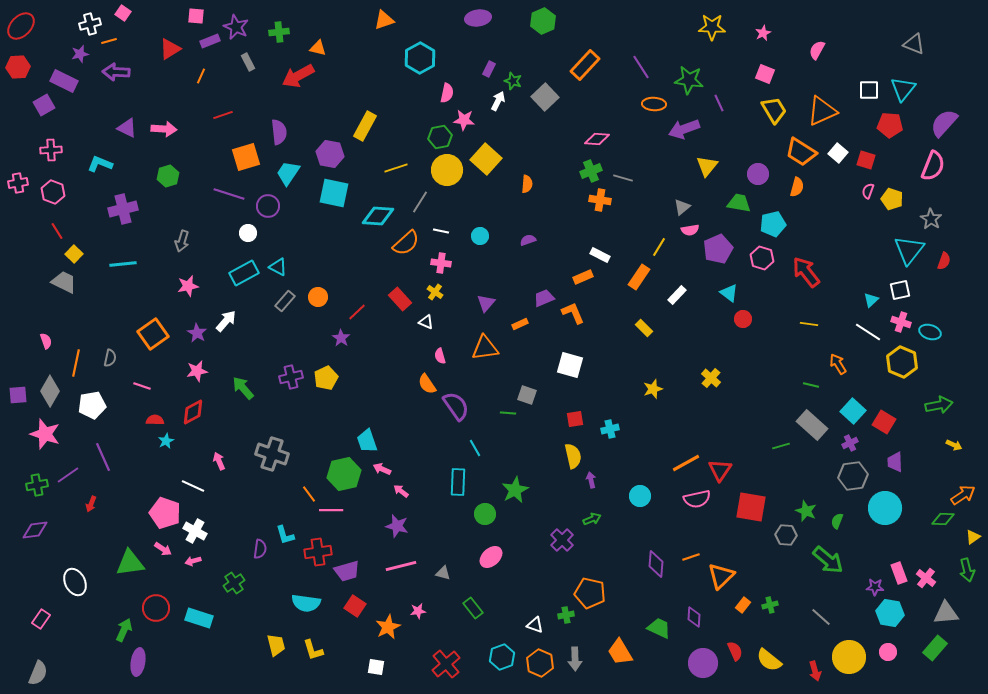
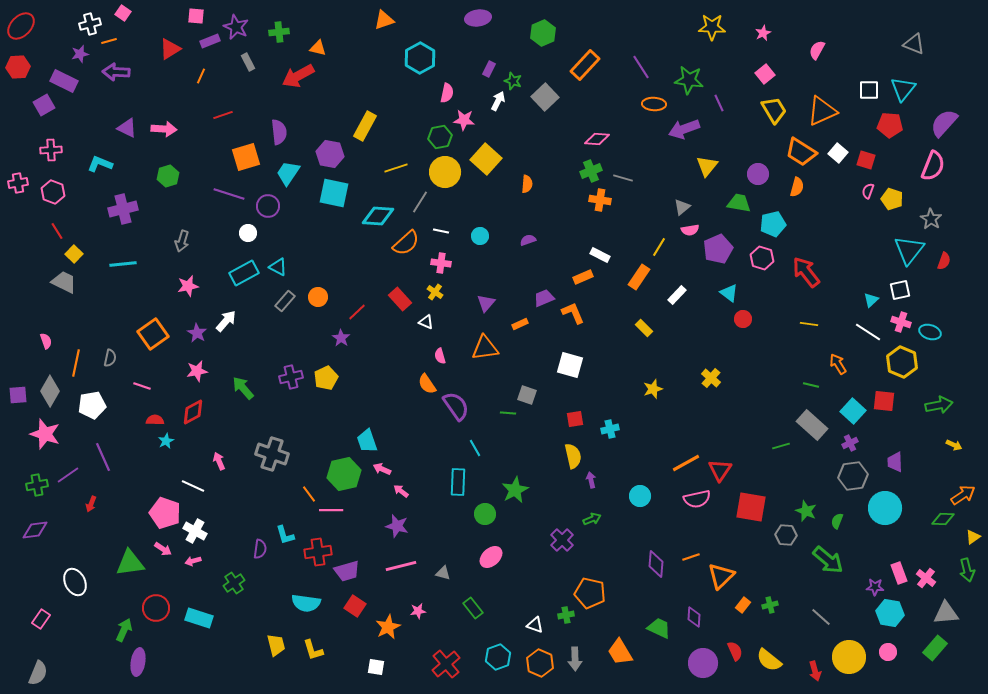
green hexagon at (543, 21): moved 12 px down
pink square at (765, 74): rotated 30 degrees clockwise
yellow circle at (447, 170): moved 2 px left, 2 px down
red square at (884, 422): moved 21 px up; rotated 25 degrees counterclockwise
cyan hexagon at (502, 657): moved 4 px left
